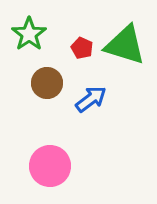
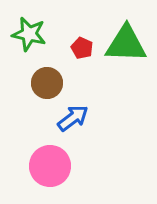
green star: rotated 24 degrees counterclockwise
green triangle: moved 1 px right, 1 px up; rotated 15 degrees counterclockwise
blue arrow: moved 18 px left, 19 px down
